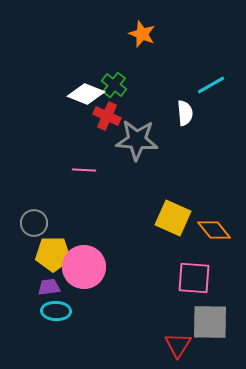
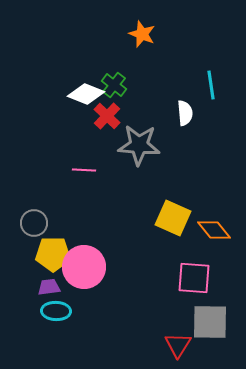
cyan line: rotated 68 degrees counterclockwise
red cross: rotated 20 degrees clockwise
gray star: moved 2 px right, 5 px down
